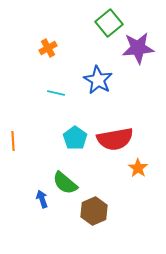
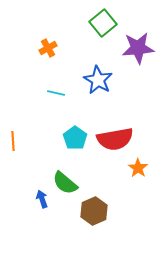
green square: moved 6 px left
